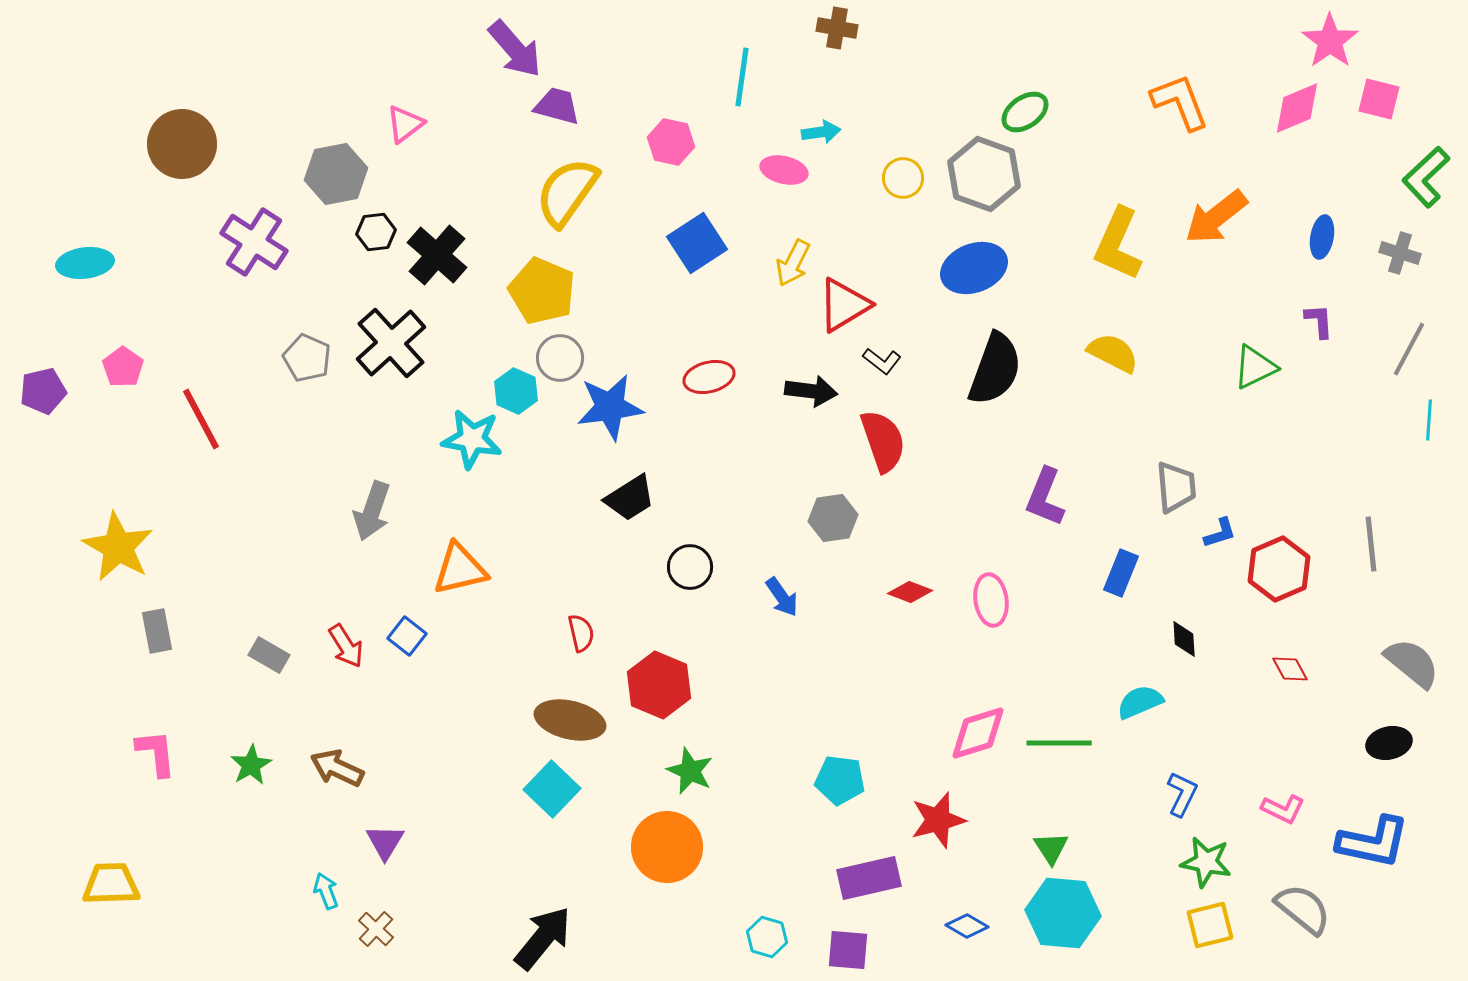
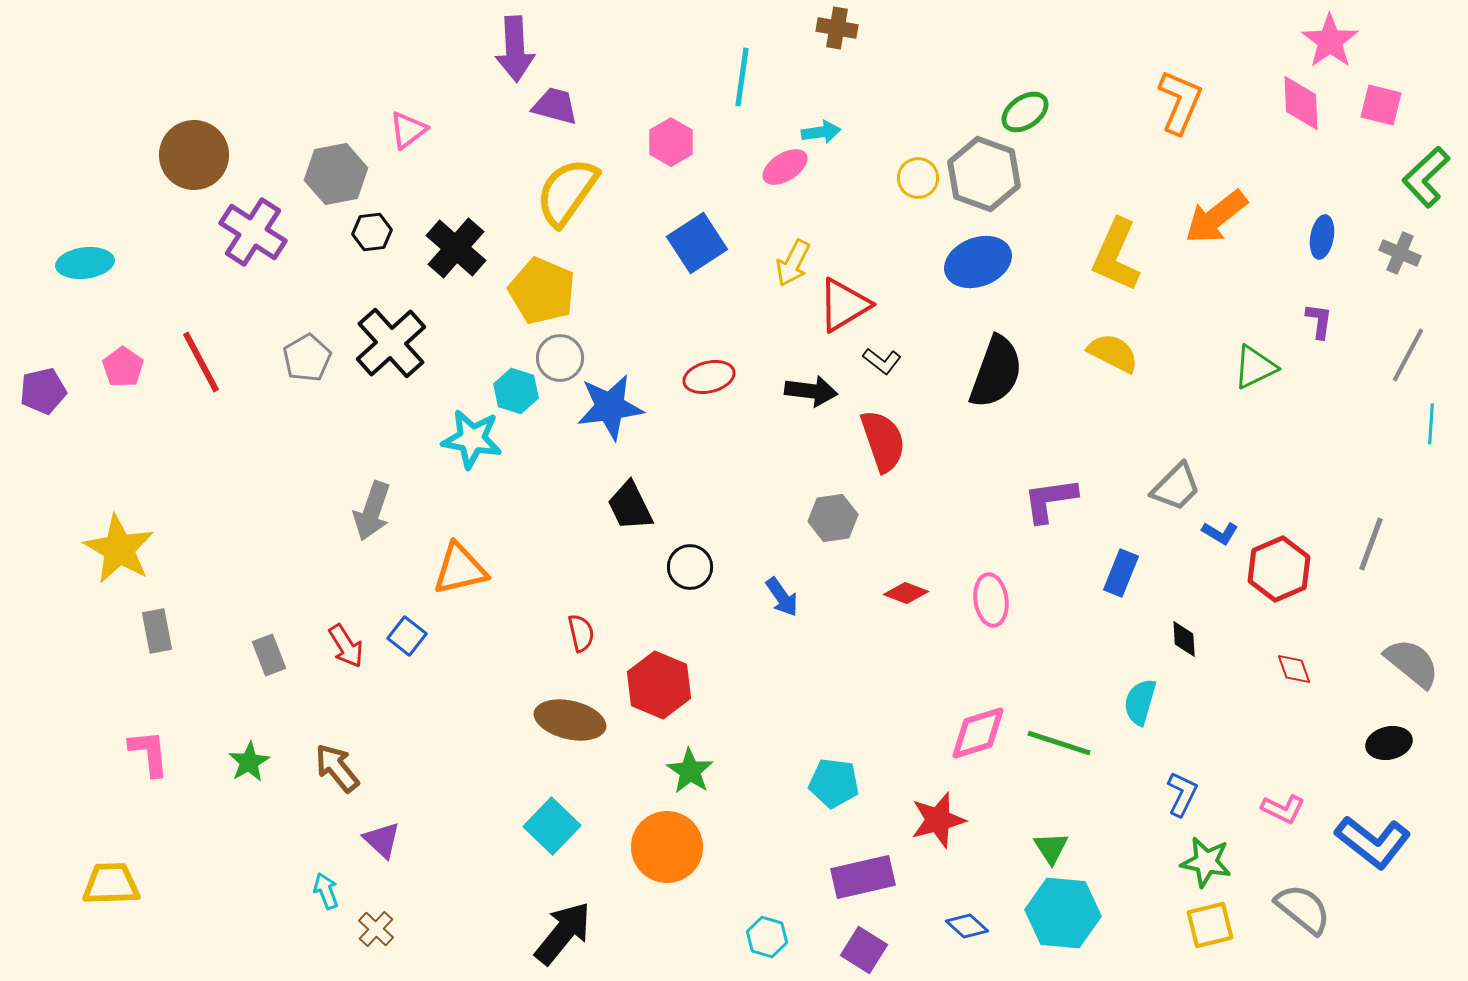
purple arrow at (515, 49): rotated 38 degrees clockwise
pink square at (1379, 99): moved 2 px right, 6 px down
orange L-shape at (1180, 102): rotated 44 degrees clockwise
purple trapezoid at (557, 106): moved 2 px left
pink diamond at (1297, 108): moved 4 px right, 5 px up; rotated 70 degrees counterclockwise
pink triangle at (405, 124): moved 3 px right, 6 px down
pink hexagon at (671, 142): rotated 18 degrees clockwise
brown circle at (182, 144): moved 12 px right, 11 px down
pink ellipse at (784, 170): moved 1 px right, 3 px up; rotated 45 degrees counterclockwise
yellow circle at (903, 178): moved 15 px right
black hexagon at (376, 232): moved 4 px left
purple cross at (254, 242): moved 1 px left, 10 px up
yellow L-shape at (1118, 244): moved 2 px left, 11 px down
gray cross at (1400, 253): rotated 6 degrees clockwise
black cross at (437, 255): moved 19 px right, 7 px up
blue ellipse at (974, 268): moved 4 px right, 6 px up
purple L-shape at (1319, 321): rotated 12 degrees clockwise
gray line at (1409, 349): moved 1 px left, 6 px down
gray pentagon at (307, 358): rotated 18 degrees clockwise
black semicircle at (995, 369): moved 1 px right, 3 px down
cyan hexagon at (516, 391): rotated 6 degrees counterclockwise
red line at (201, 419): moved 57 px up
cyan line at (1429, 420): moved 2 px right, 4 px down
gray trapezoid at (1176, 487): rotated 50 degrees clockwise
purple L-shape at (1045, 497): moved 5 px right, 3 px down; rotated 60 degrees clockwise
black trapezoid at (630, 498): moved 8 px down; rotated 96 degrees clockwise
blue L-shape at (1220, 533): rotated 48 degrees clockwise
gray line at (1371, 544): rotated 26 degrees clockwise
yellow star at (118, 547): moved 1 px right, 2 px down
red diamond at (910, 592): moved 4 px left, 1 px down
gray rectangle at (269, 655): rotated 39 degrees clockwise
red diamond at (1290, 669): moved 4 px right; rotated 9 degrees clockwise
cyan semicircle at (1140, 702): rotated 51 degrees counterclockwise
green line at (1059, 743): rotated 18 degrees clockwise
pink L-shape at (156, 753): moved 7 px left
green star at (251, 765): moved 2 px left, 3 px up
brown arrow at (337, 768): rotated 26 degrees clockwise
green star at (690, 771): rotated 9 degrees clockwise
cyan pentagon at (840, 780): moved 6 px left, 3 px down
cyan square at (552, 789): moved 37 px down
purple triangle at (385, 842): moved 3 px left, 2 px up; rotated 18 degrees counterclockwise
blue L-shape at (1373, 842): rotated 26 degrees clockwise
purple rectangle at (869, 878): moved 6 px left, 1 px up
blue diamond at (967, 926): rotated 12 degrees clockwise
black arrow at (543, 938): moved 20 px right, 5 px up
purple square at (848, 950): moved 16 px right; rotated 27 degrees clockwise
